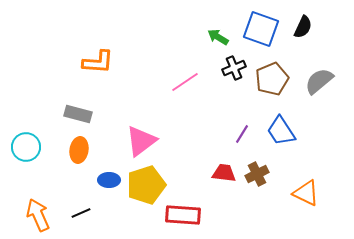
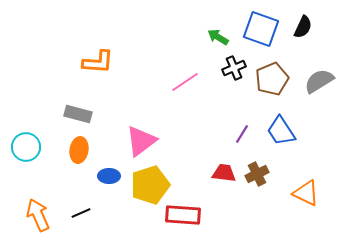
gray semicircle: rotated 8 degrees clockwise
blue ellipse: moved 4 px up
yellow pentagon: moved 4 px right
